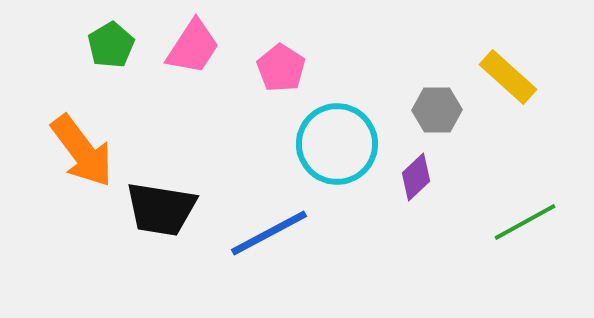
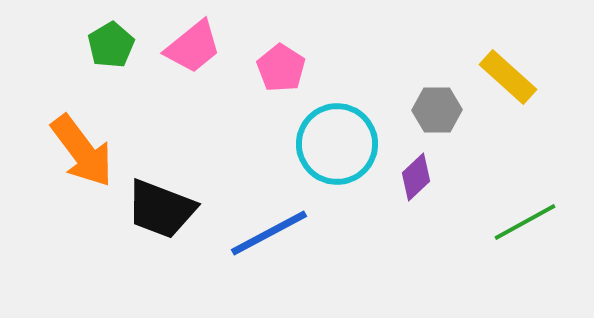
pink trapezoid: rotated 18 degrees clockwise
black trapezoid: rotated 12 degrees clockwise
